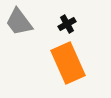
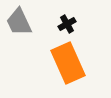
gray trapezoid: rotated 12 degrees clockwise
